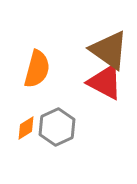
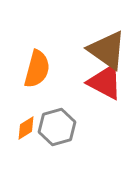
brown triangle: moved 2 px left
gray hexagon: rotated 9 degrees clockwise
